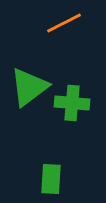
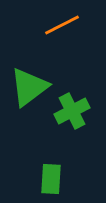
orange line: moved 2 px left, 2 px down
green cross: moved 8 px down; rotated 32 degrees counterclockwise
